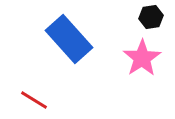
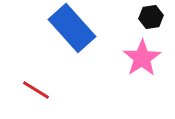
blue rectangle: moved 3 px right, 11 px up
red line: moved 2 px right, 10 px up
